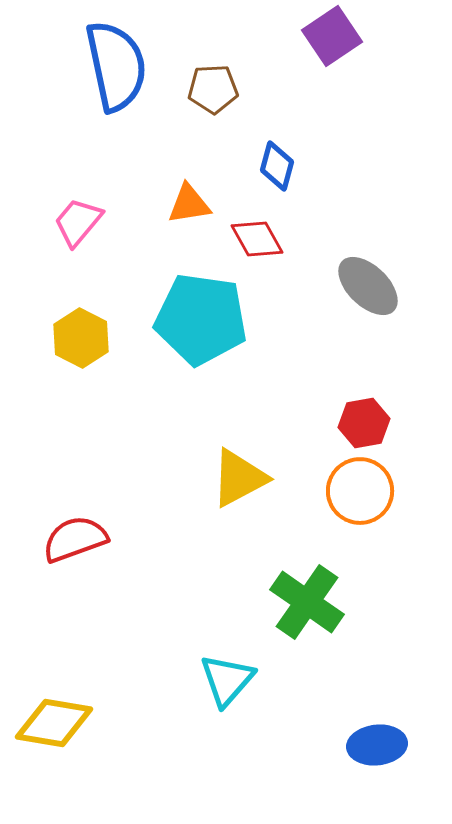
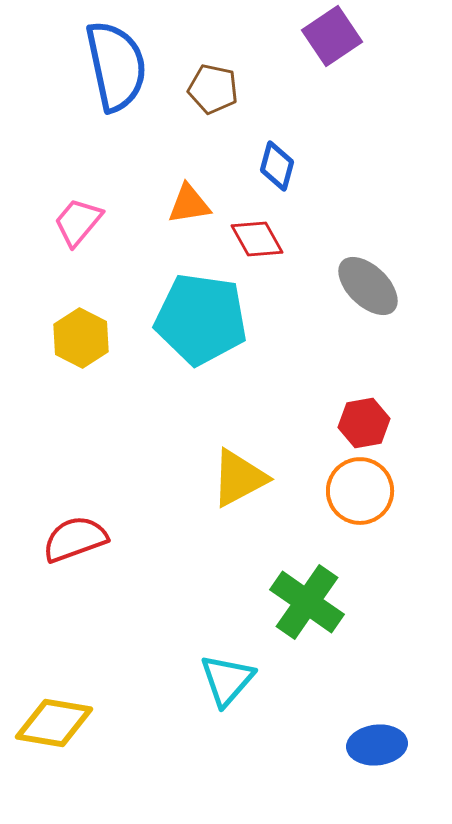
brown pentagon: rotated 15 degrees clockwise
